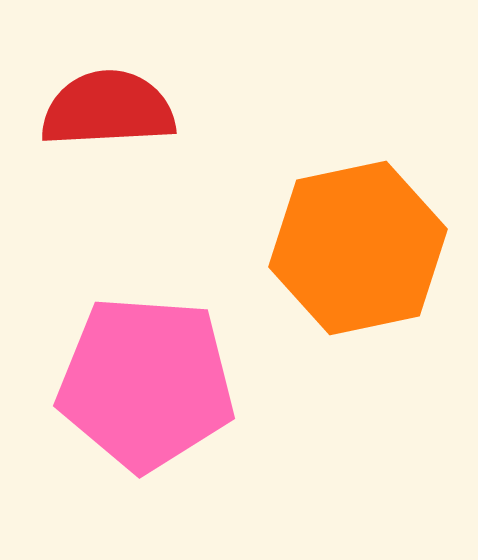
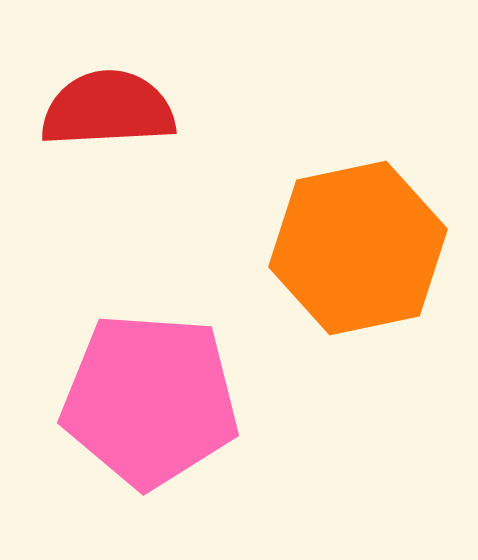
pink pentagon: moved 4 px right, 17 px down
